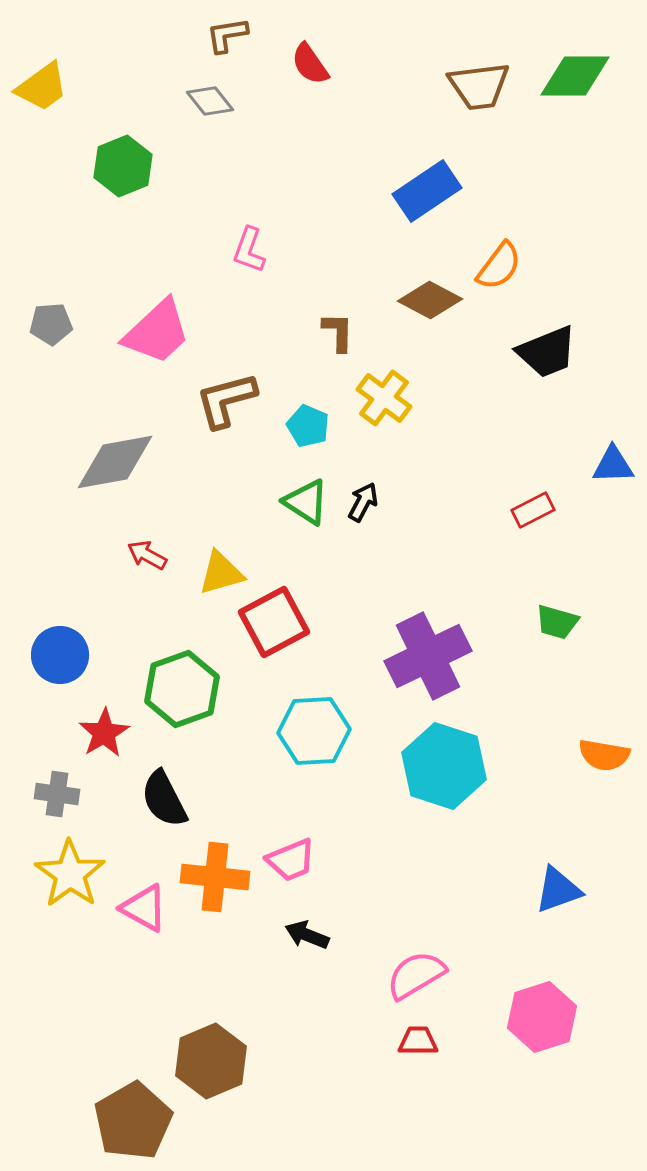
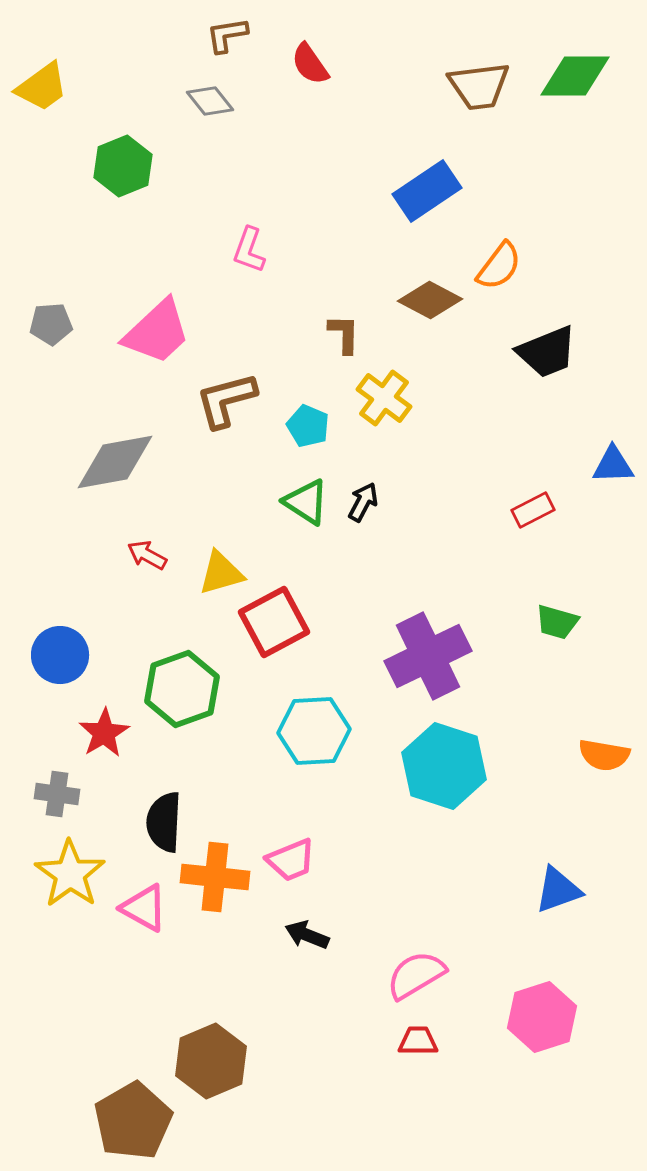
brown L-shape at (338, 332): moved 6 px right, 2 px down
black semicircle at (164, 799): moved 23 px down; rotated 30 degrees clockwise
